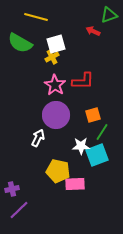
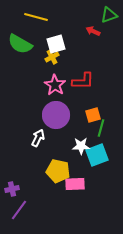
green semicircle: moved 1 px down
green line: moved 1 px left, 4 px up; rotated 18 degrees counterclockwise
purple line: rotated 10 degrees counterclockwise
